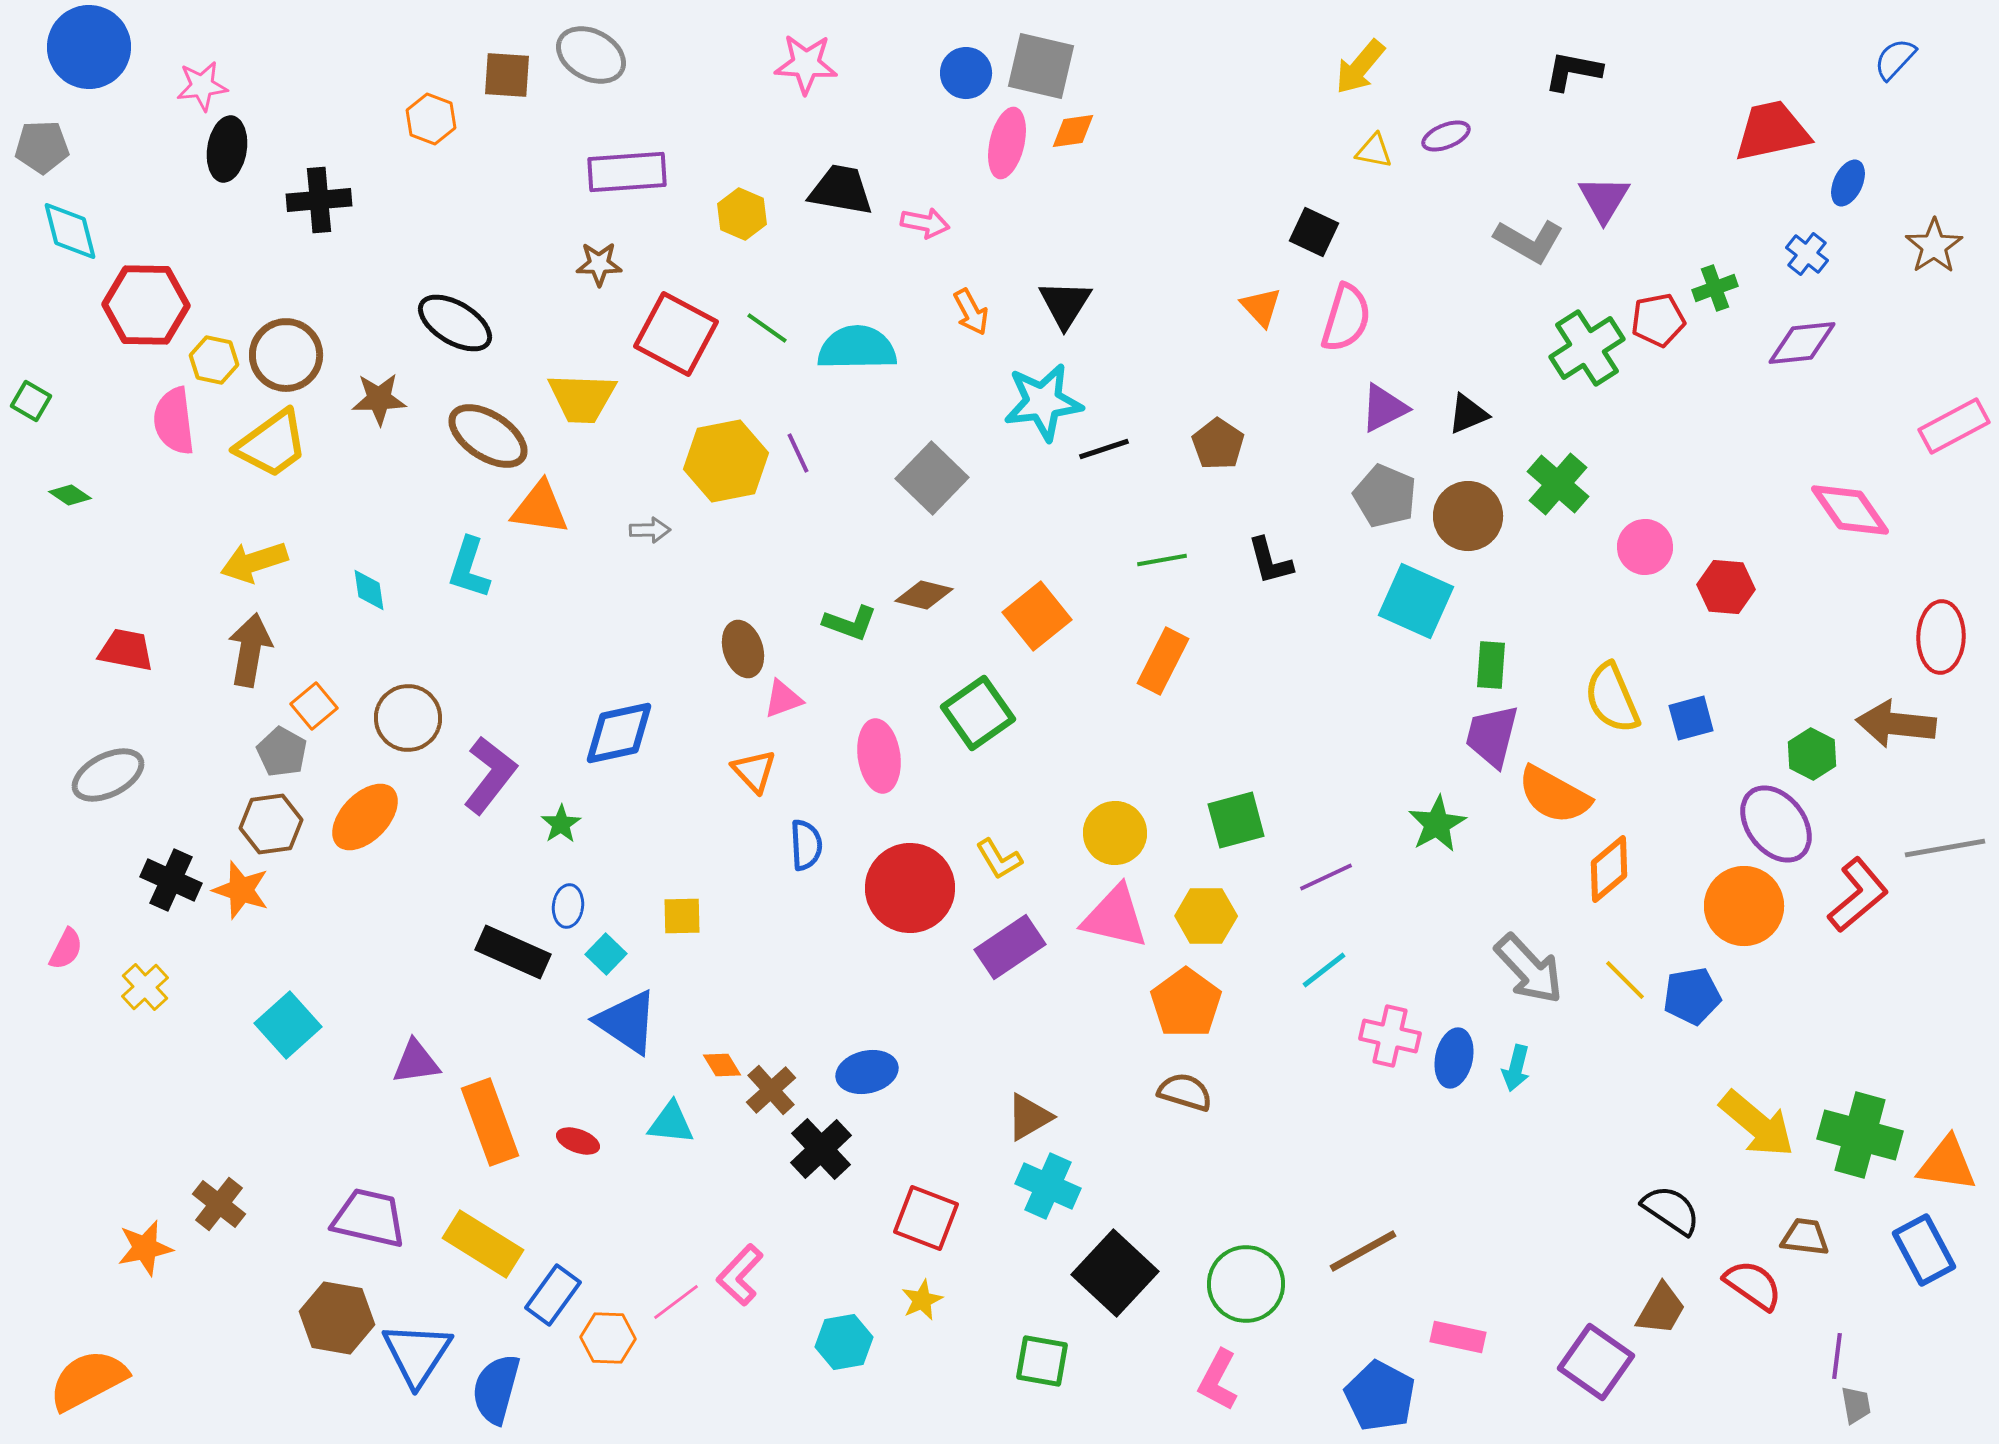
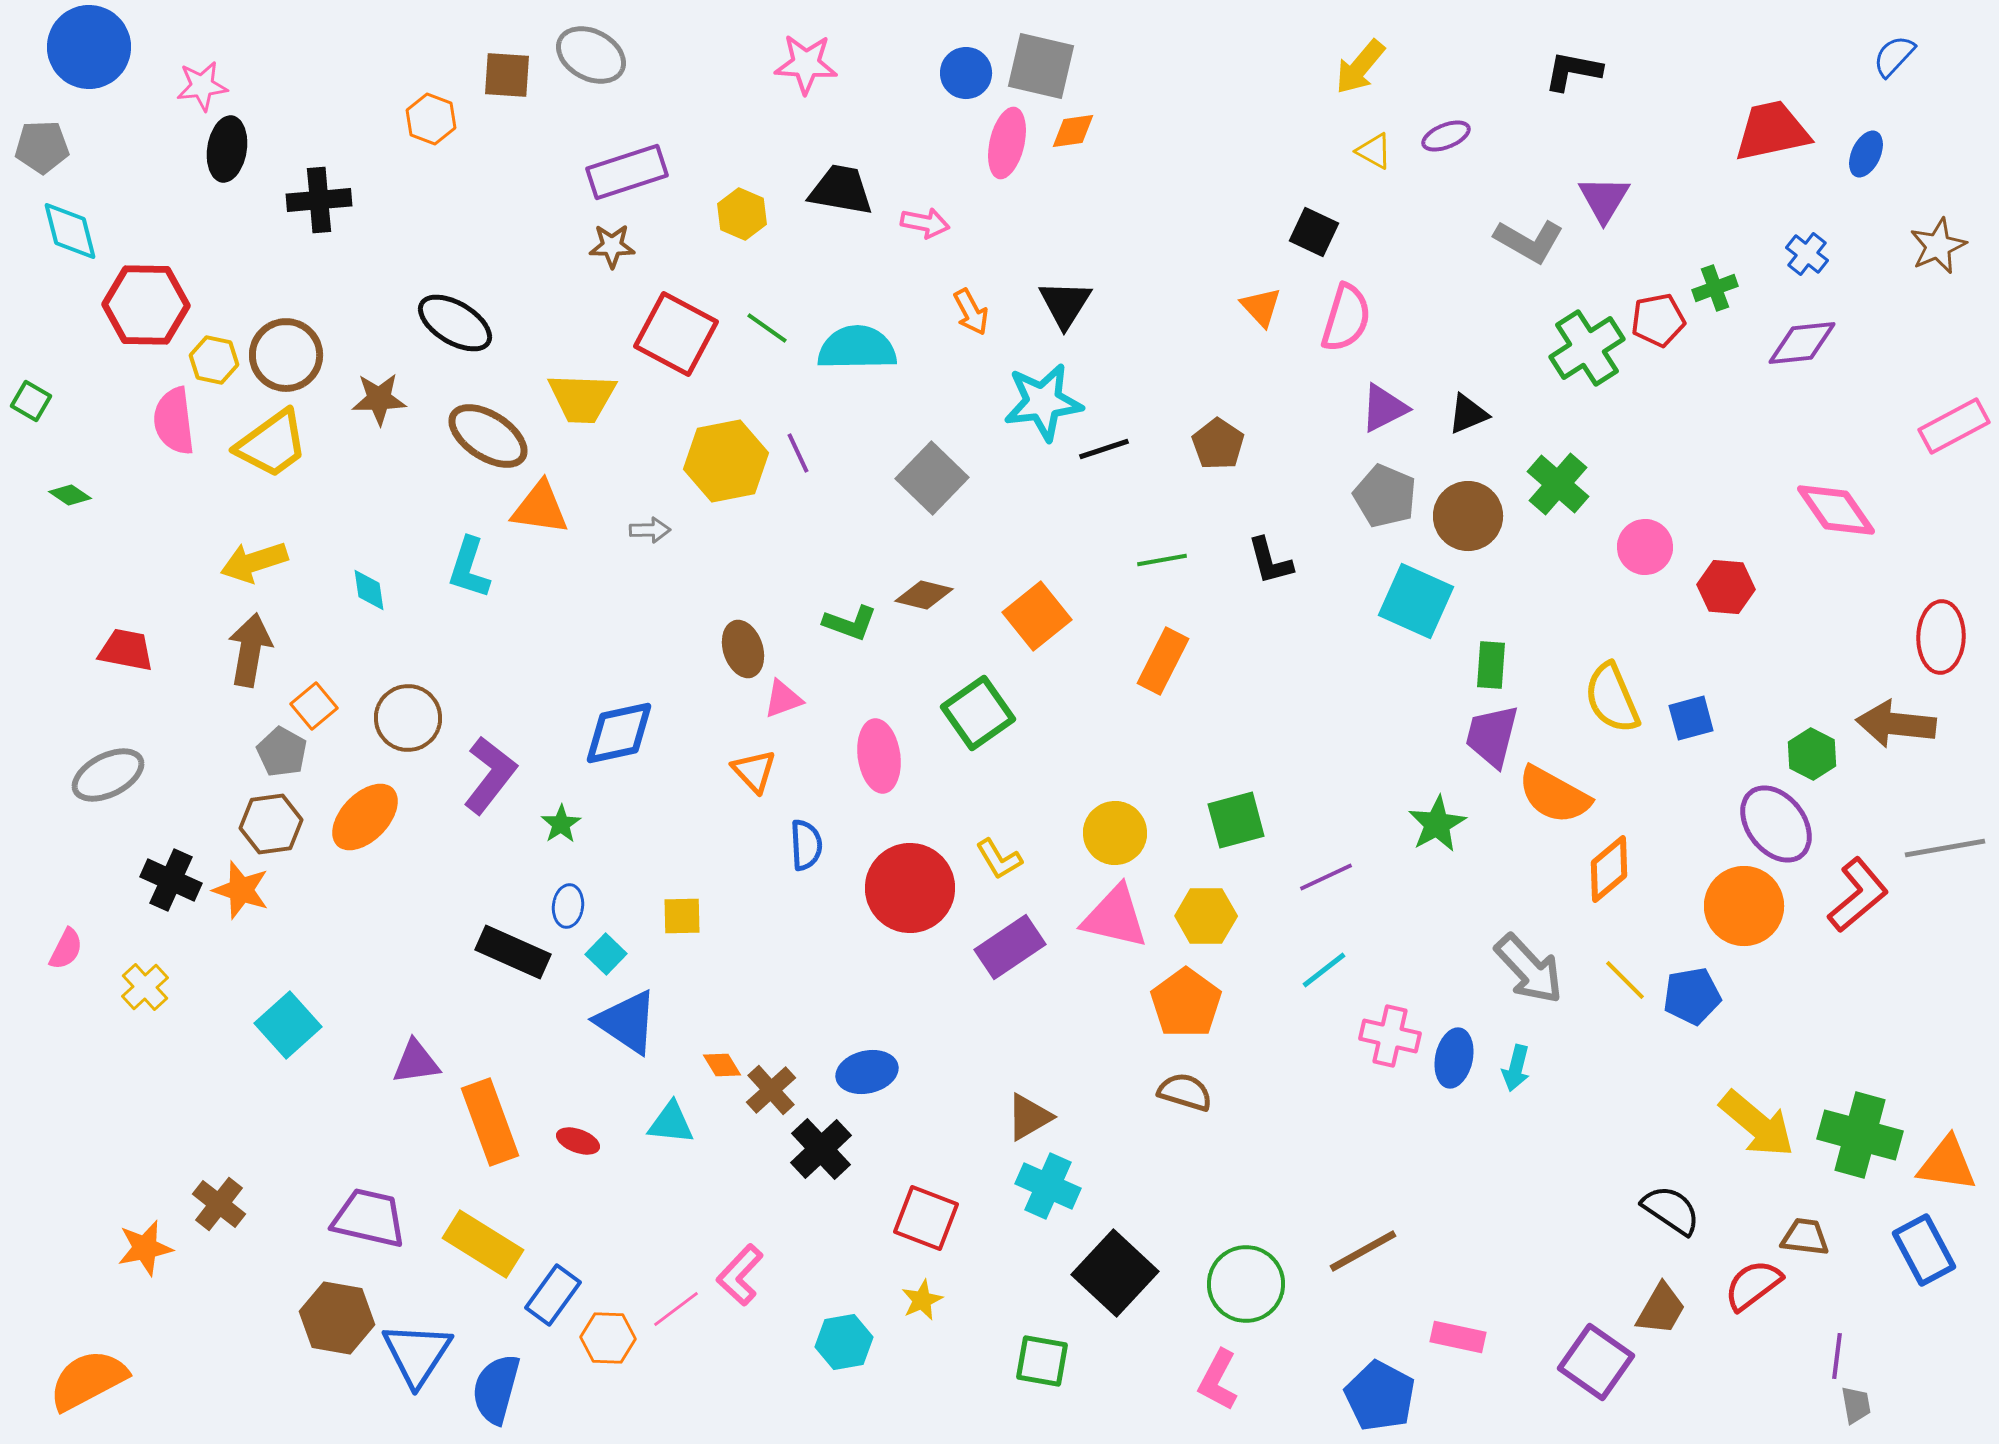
blue semicircle at (1895, 59): moved 1 px left, 3 px up
yellow triangle at (1374, 151): rotated 18 degrees clockwise
purple rectangle at (627, 172): rotated 14 degrees counterclockwise
blue ellipse at (1848, 183): moved 18 px right, 29 px up
brown star at (1934, 246): moved 4 px right; rotated 10 degrees clockwise
brown star at (599, 264): moved 13 px right, 18 px up
pink diamond at (1850, 510): moved 14 px left
red semicircle at (1753, 1285): rotated 72 degrees counterclockwise
pink line at (676, 1302): moved 7 px down
